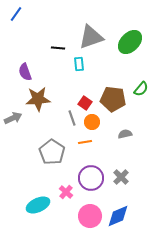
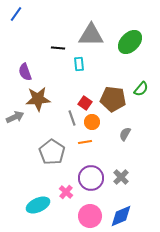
gray triangle: moved 2 px up; rotated 20 degrees clockwise
gray arrow: moved 2 px right, 1 px up
gray semicircle: rotated 48 degrees counterclockwise
blue diamond: moved 3 px right
